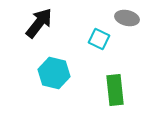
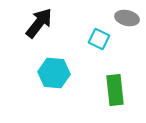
cyan hexagon: rotated 8 degrees counterclockwise
